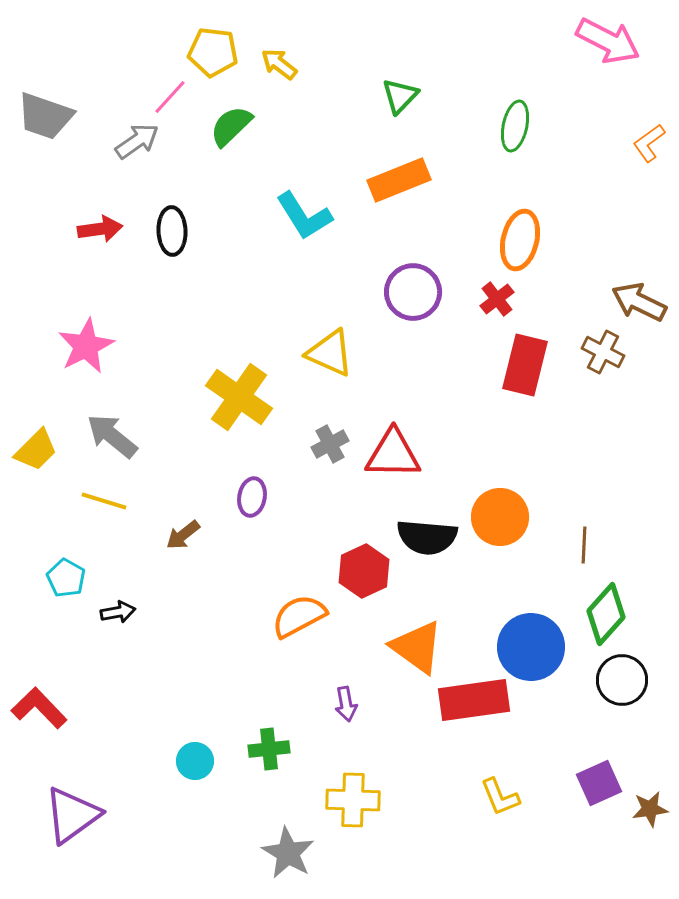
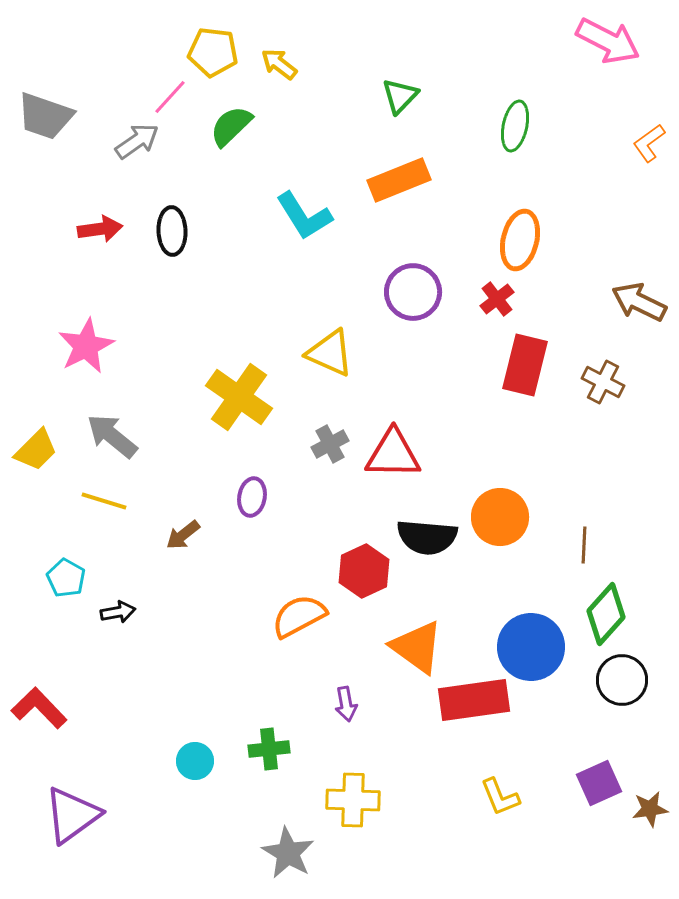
brown cross at (603, 352): moved 30 px down
